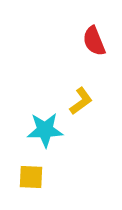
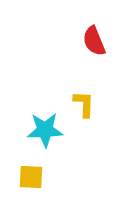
yellow L-shape: moved 3 px right, 3 px down; rotated 52 degrees counterclockwise
